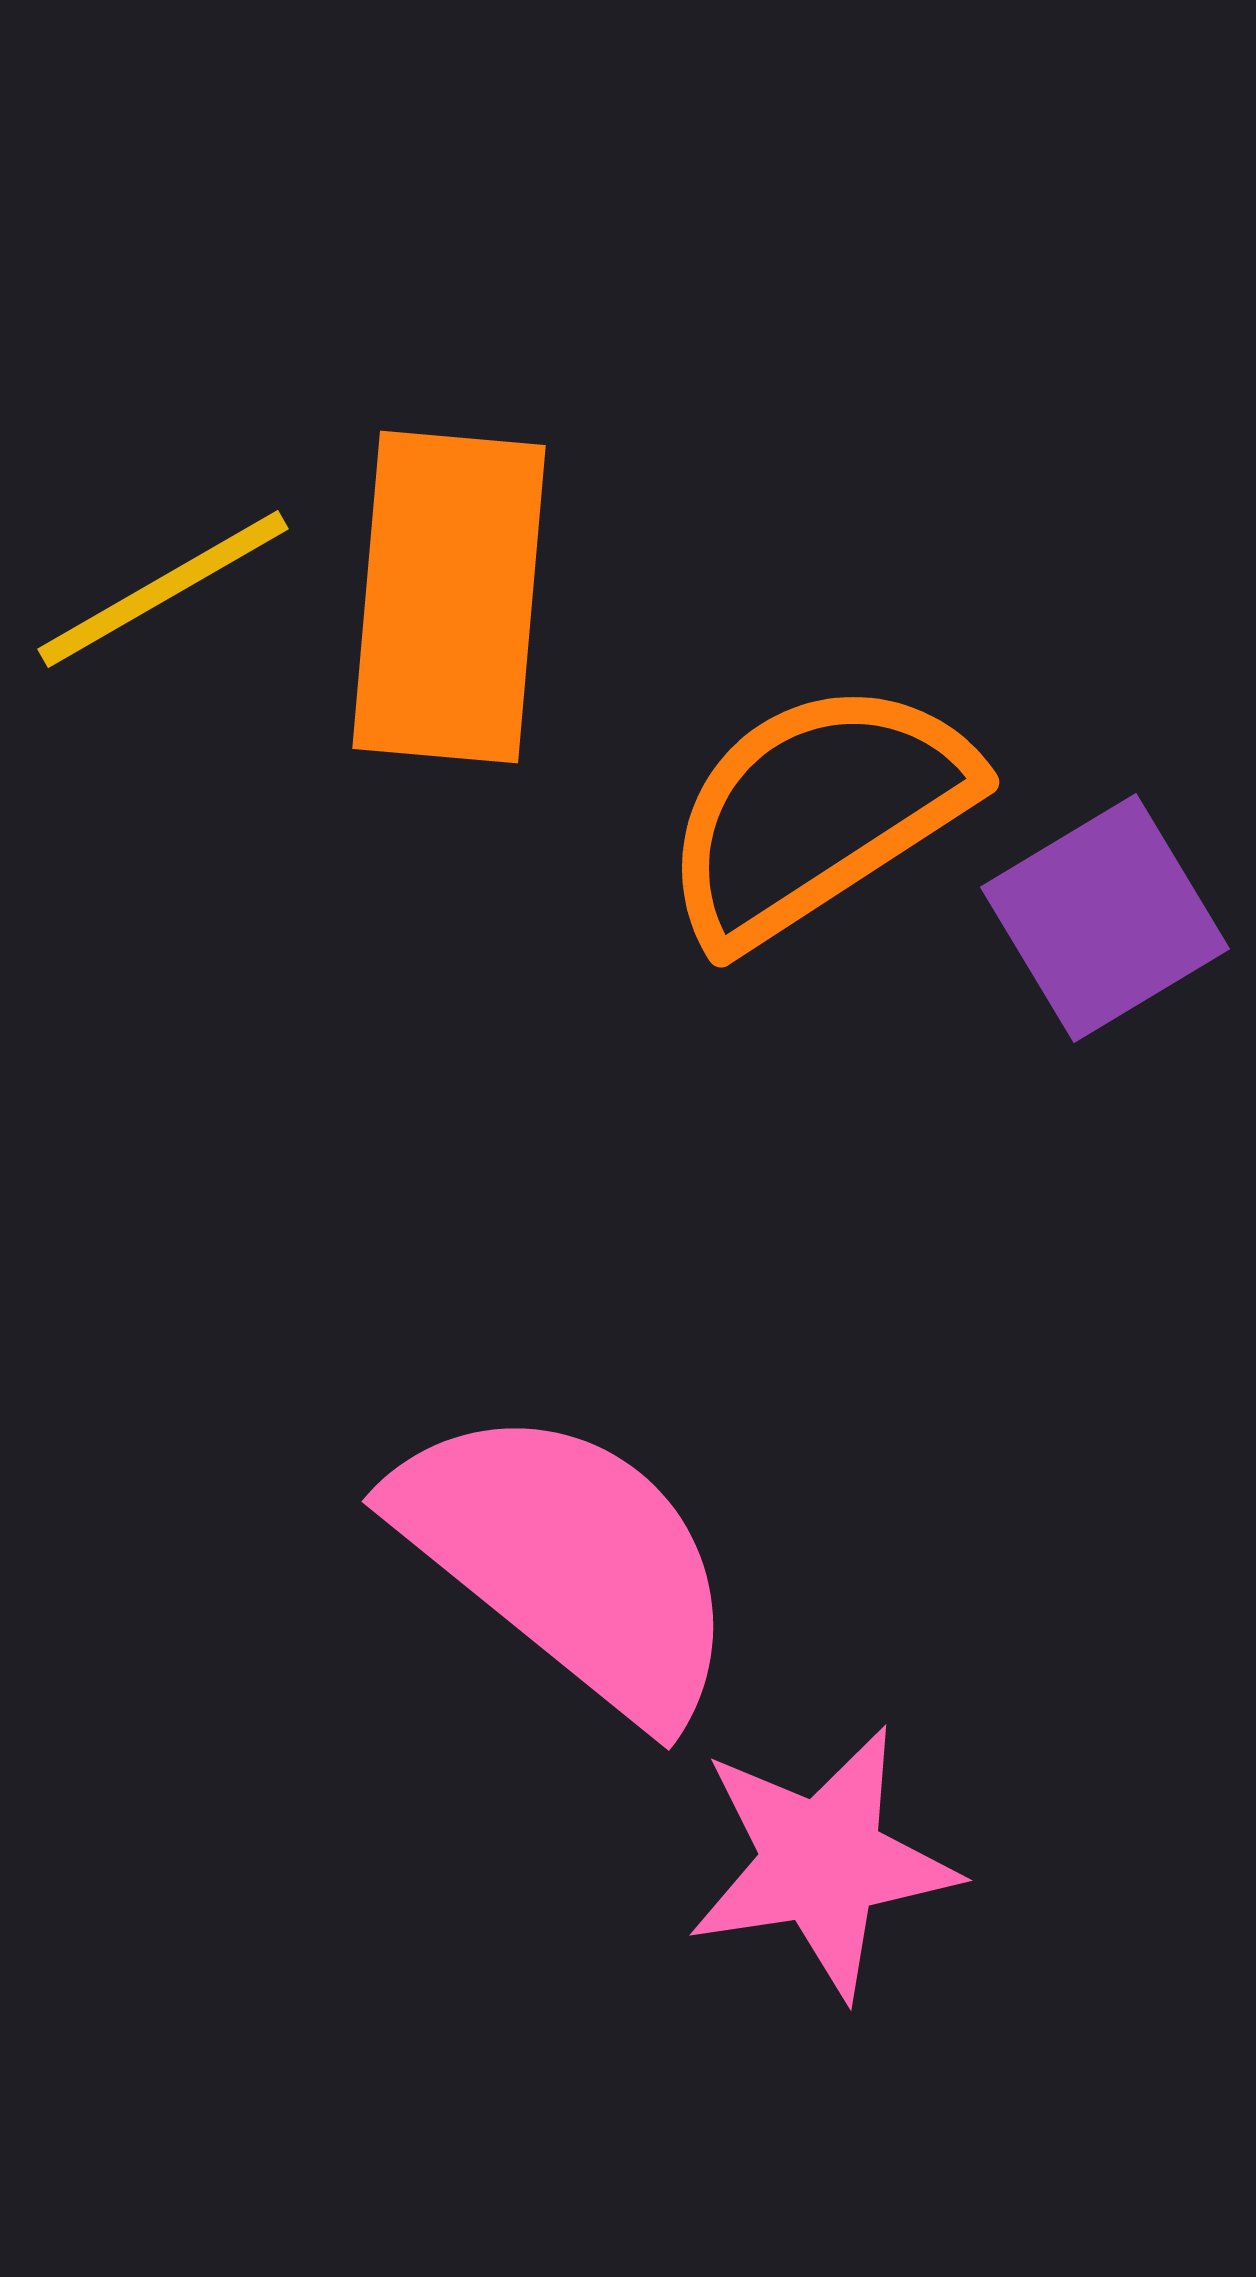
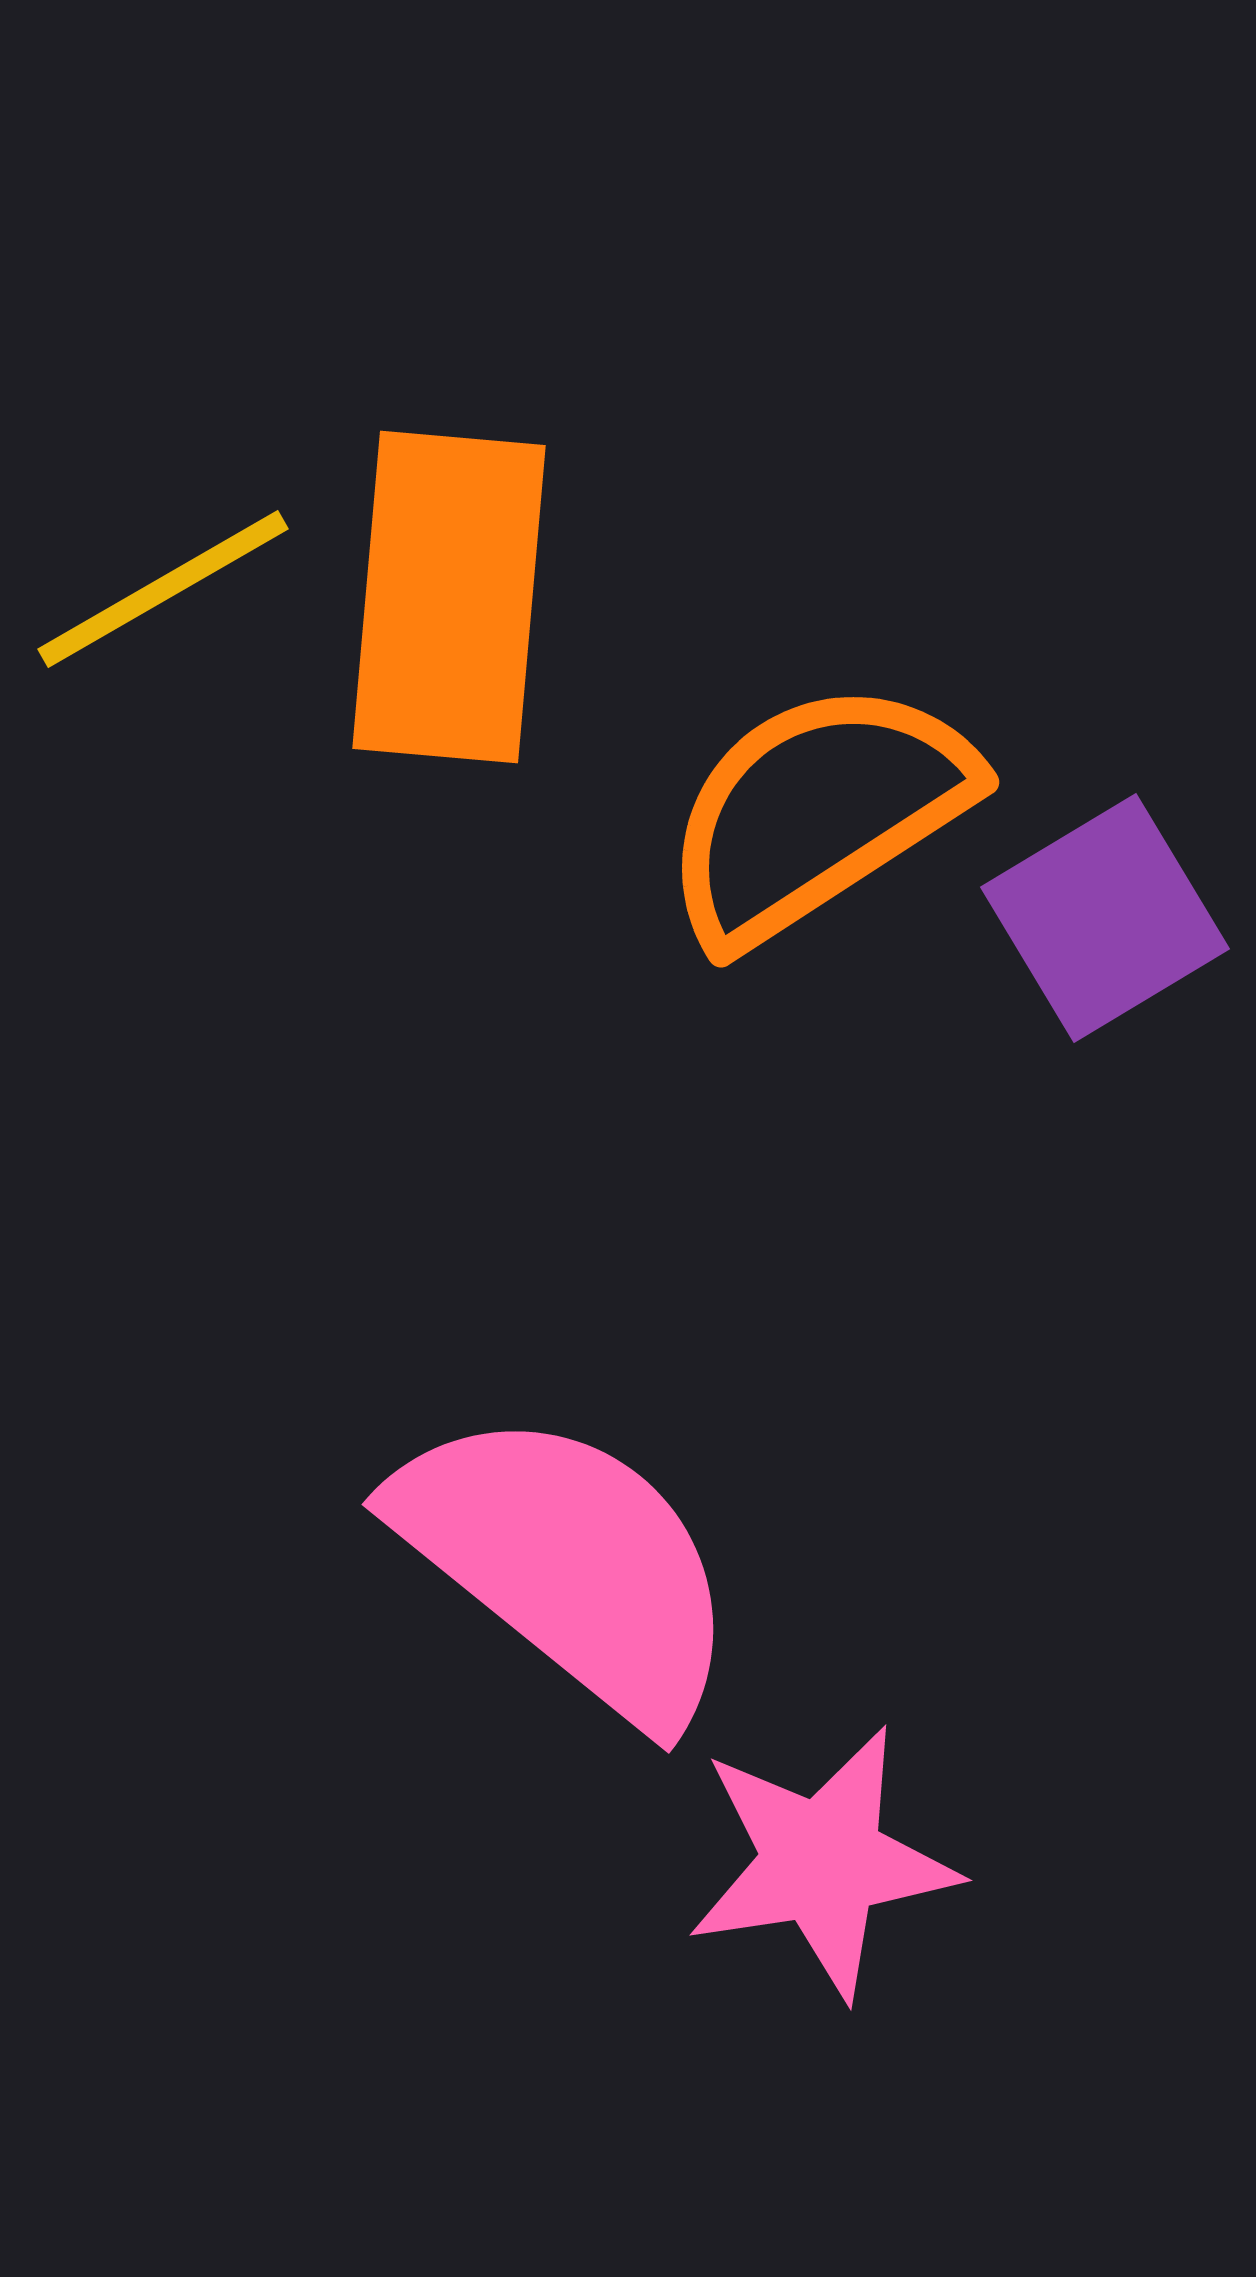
pink semicircle: moved 3 px down
